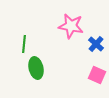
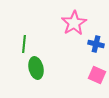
pink star: moved 3 px right, 3 px up; rotated 30 degrees clockwise
blue cross: rotated 28 degrees counterclockwise
